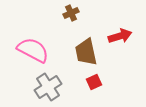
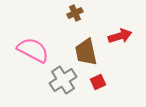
brown cross: moved 4 px right
red square: moved 4 px right
gray cross: moved 15 px right, 7 px up
